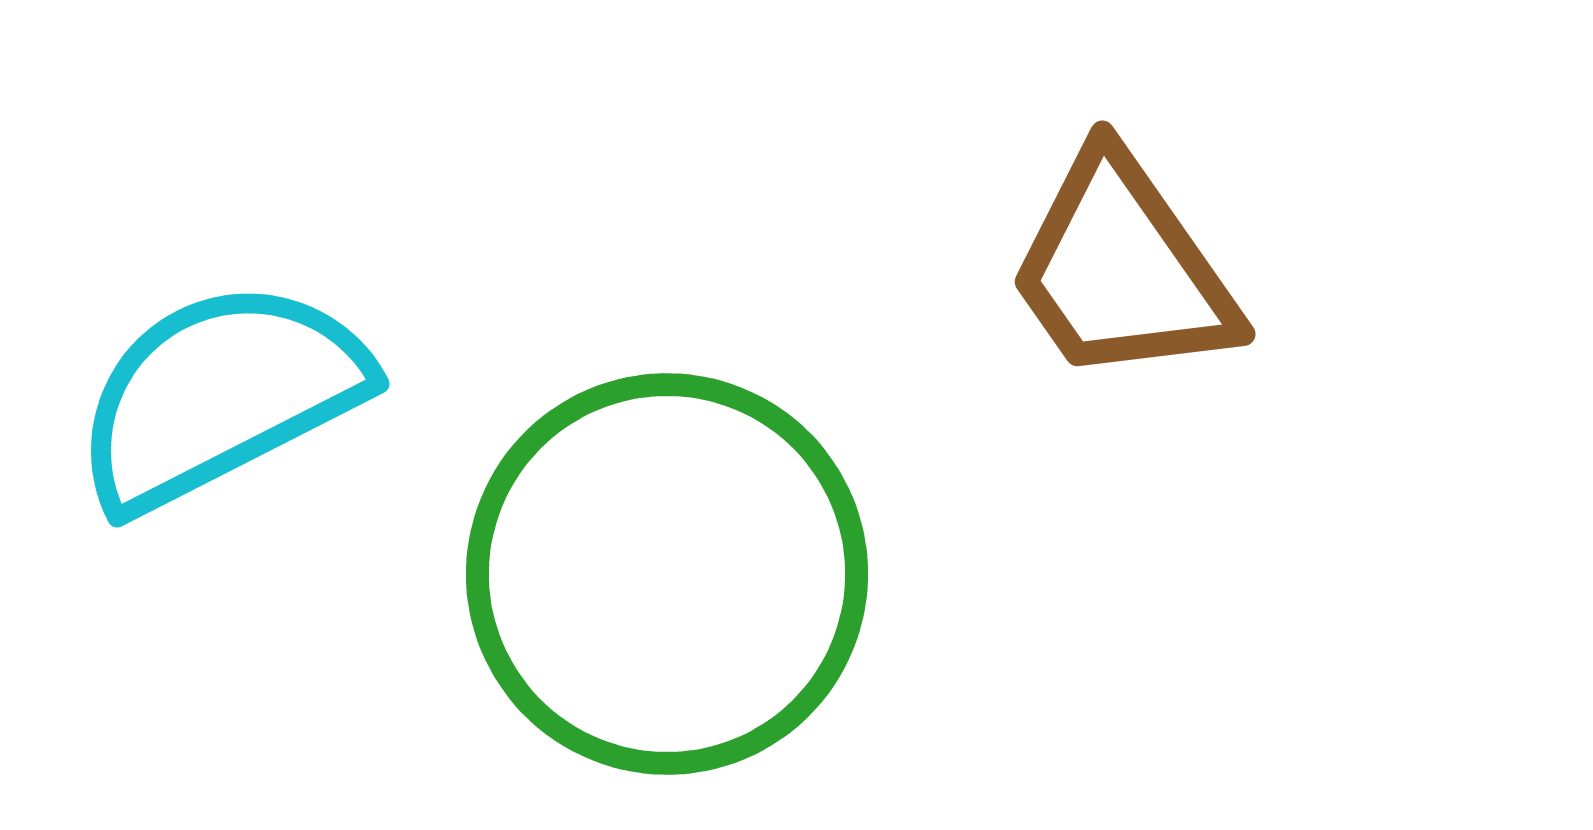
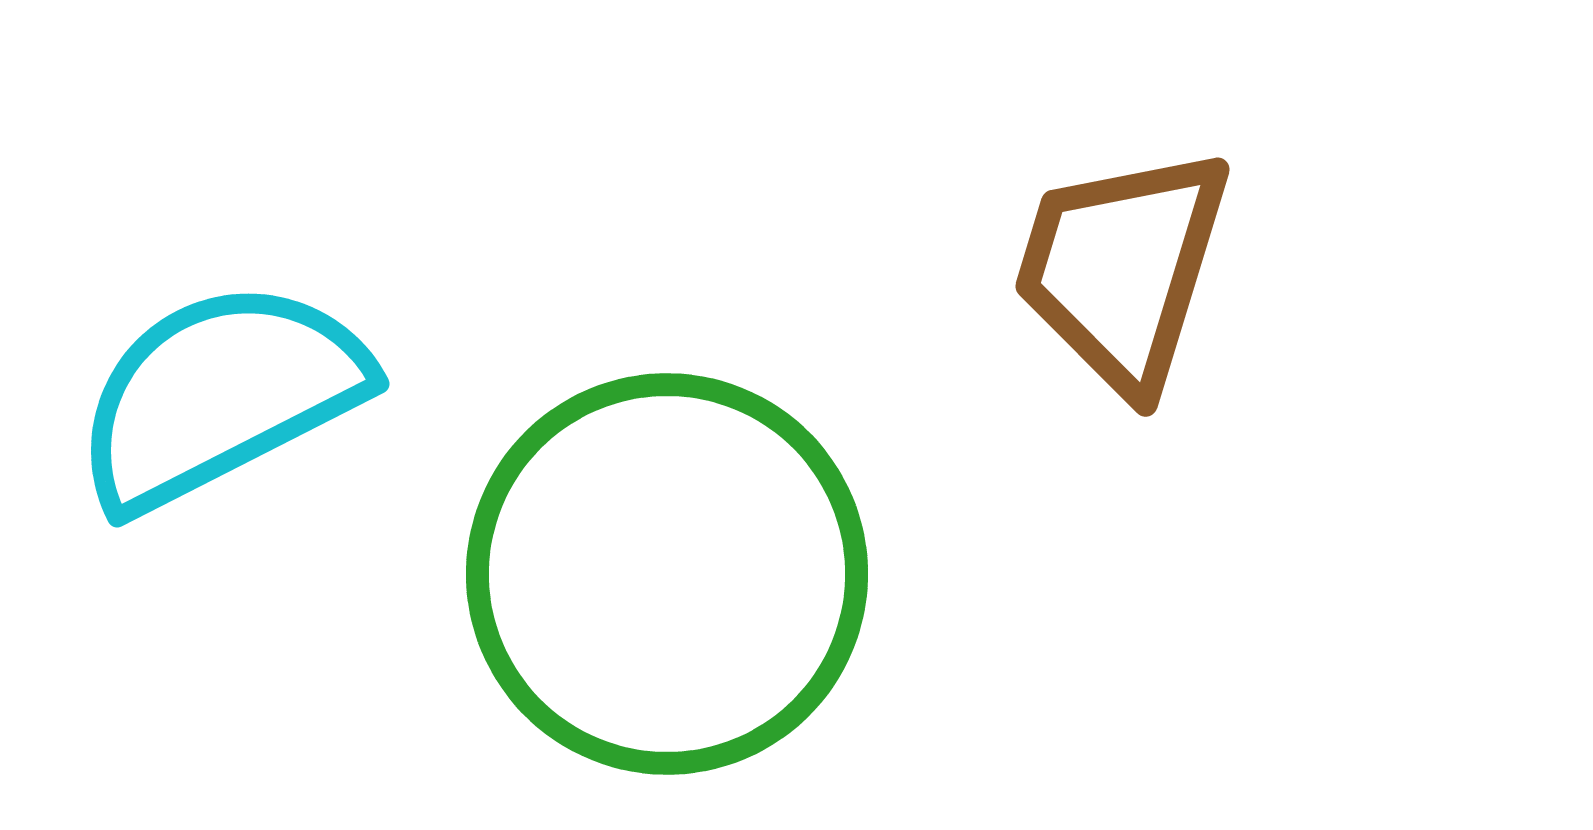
brown trapezoid: rotated 52 degrees clockwise
